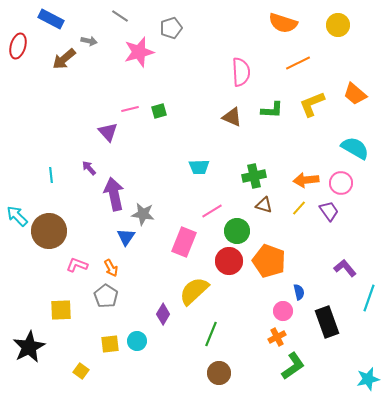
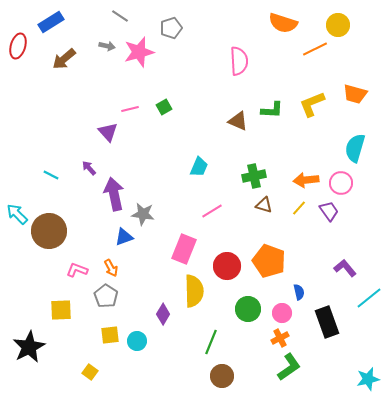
blue rectangle at (51, 19): moved 3 px down; rotated 60 degrees counterclockwise
gray arrow at (89, 41): moved 18 px right, 5 px down
orange line at (298, 63): moved 17 px right, 14 px up
pink semicircle at (241, 72): moved 2 px left, 11 px up
orange trapezoid at (355, 94): rotated 25 degrees counterclockwise
green square at (159, 111): moved 5 px right, 4 px up; rotated 14 degrees counterclockwise
brown triangle at (232, 117): moved 6 px right, 4 px down
cyan semicircle at (355, 148): rotated 104 degrees counterclockwise
cyan trapezoid at (199, 167): rotated 65 degrees counterclockwise
cyan line at (51, 175): rotated 56 degrees counterclockwise
cyan arrow at (17, 216): moved 2 px up
green circle at (237, 231): moved 11 px right, 78 px down
blue triangle at (126, 237): moved 2 px left; rotated 36 degrees clockwise
pink rectangle at (184, 242): moved 7 px down
red circle at (229, 261): moved 2 px left, 5 px down
pink L-shape at (77, 265): moved 5 px down
yellow semicircle at (194, 291): rotated 132 degrees clockwise
cyan line at (369, 298): rotated 32 degrees clockwise
pink circle at (283, 311): moved 1 px left, 2 px down
green line at (211, 334): moved 8 px down
orange cross at (277, 337): moved 3 px right, 1 px down
yellow square at (110, 344): moved 9 px up
green L-shape at (293, 366): moved 4 px left, 1 px down
yellow square at (81, 371): moved 9 px right, 1 px down
brown circle at (219, 373): moved 3 px right, 3 px down
